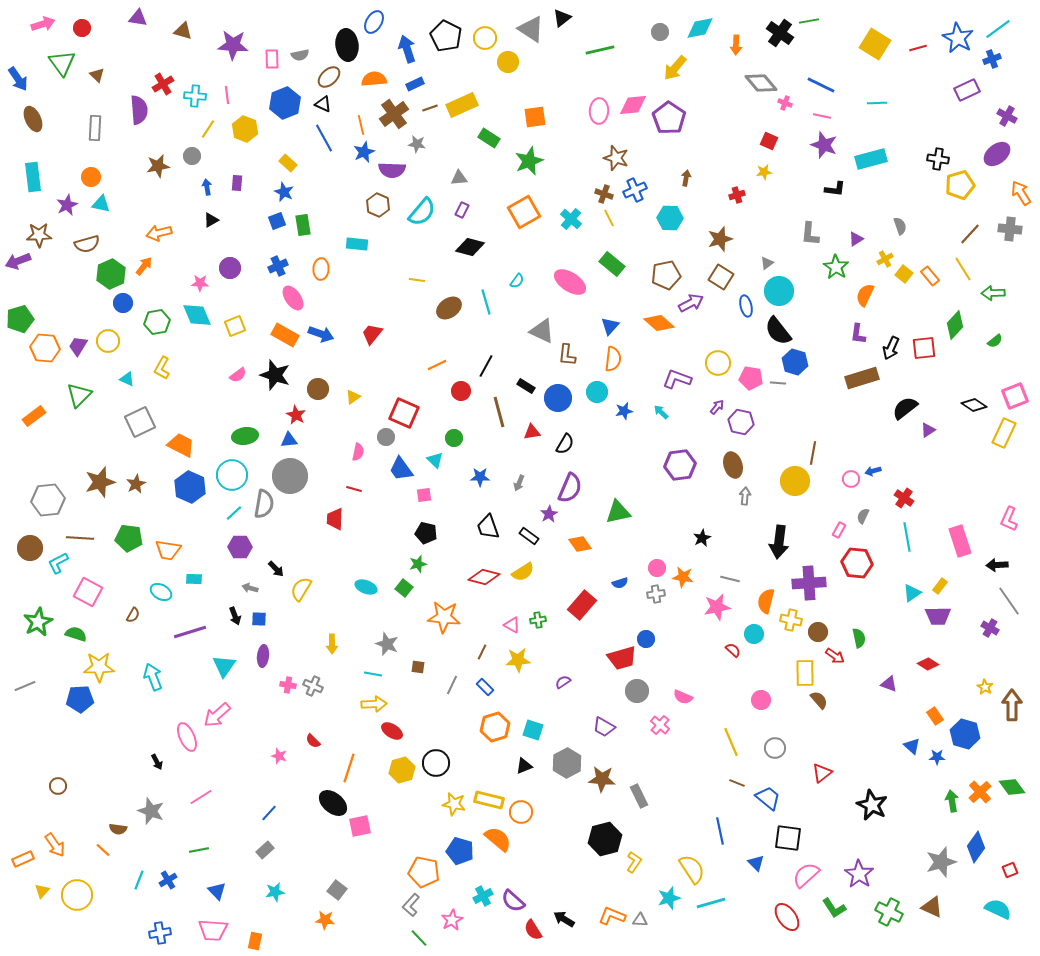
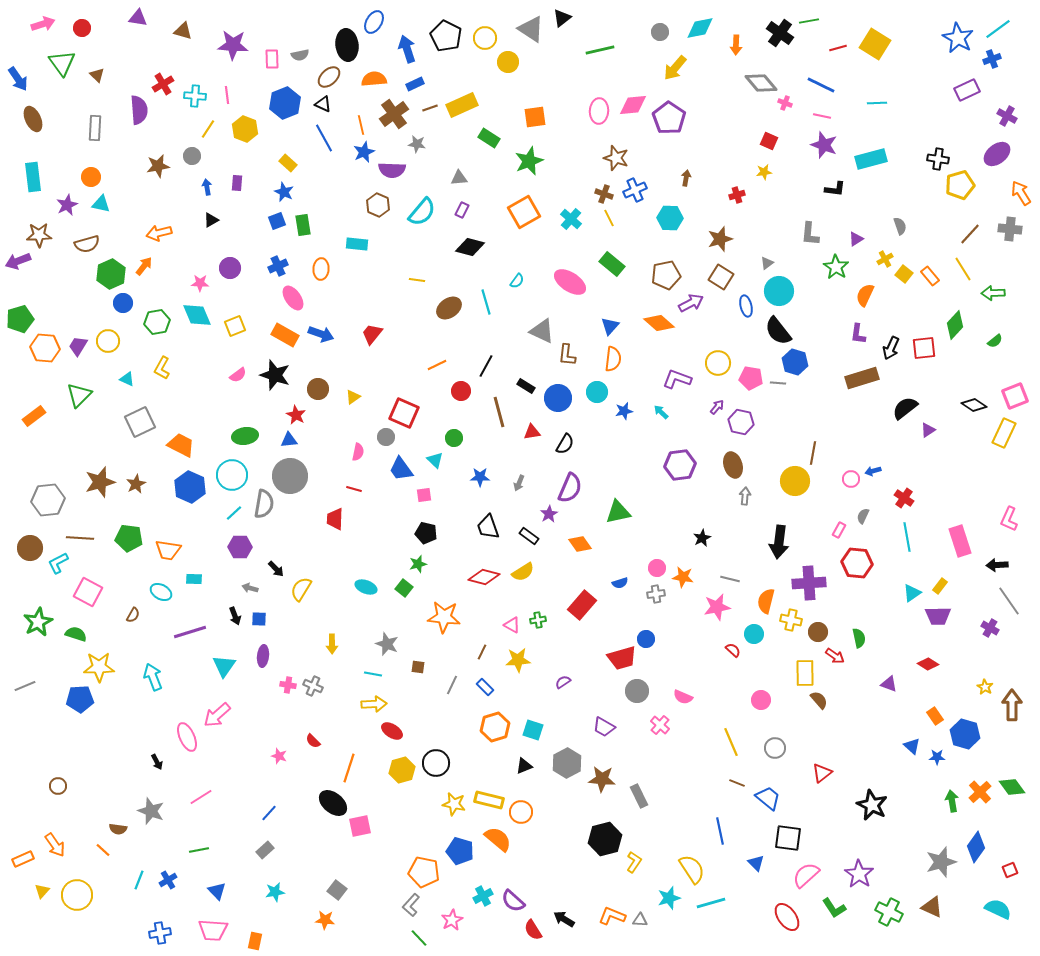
red line at (918, 48): moved 80 px left
